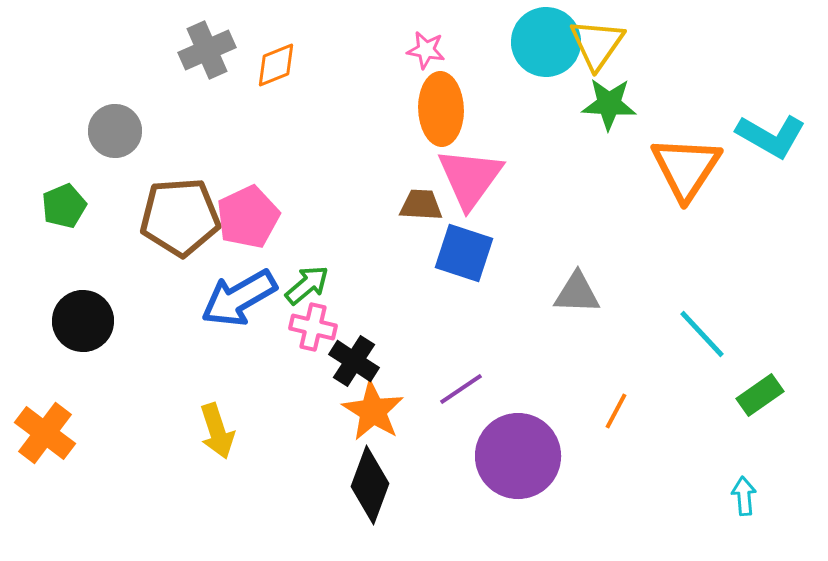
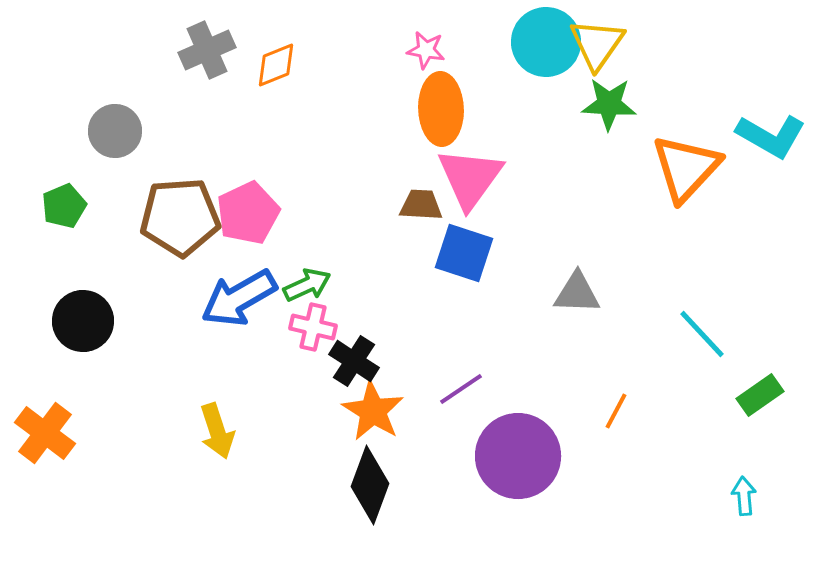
orange triangle: rotated 10 degrees clockwise
pink pentagon: moved 4 px up
green arrow: rotated 15 degrees clockwise
